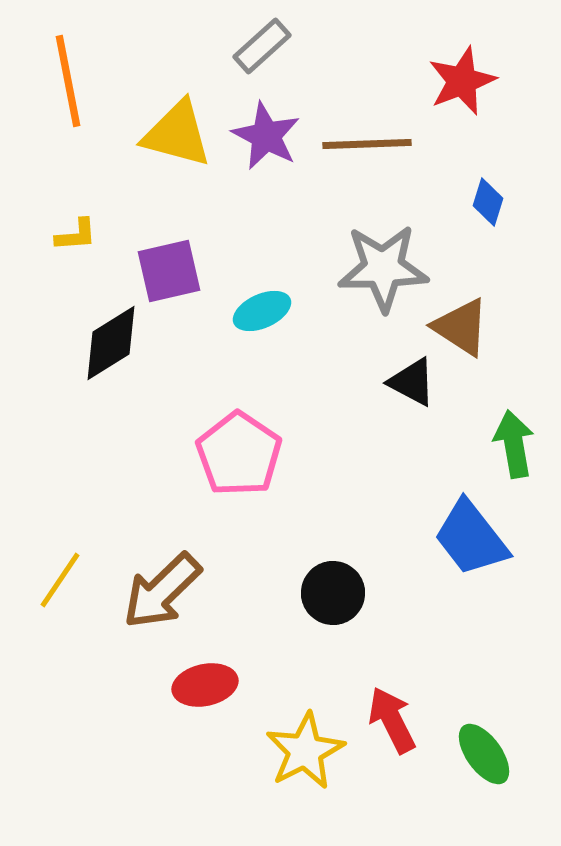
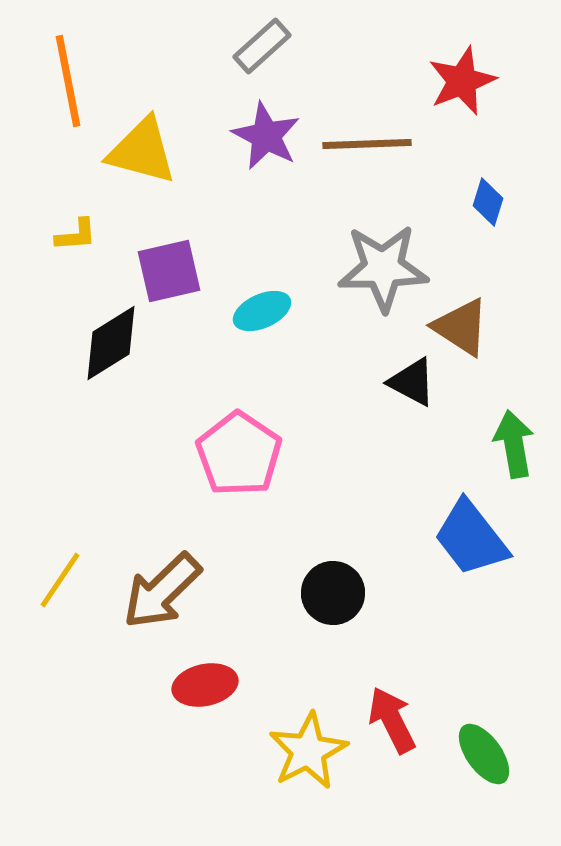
yellow triangle: moved 35 px left, 17 px down
yellow star: moved 3 px right
